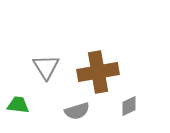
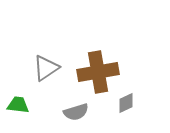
gray triangle: moved 1 px down; rotated 28 degrees clockwise
gray diamond: moved 3 px left, 3 px up
gray semicircle: moved 1 px left, 1 px down
